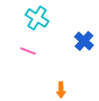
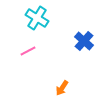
pink line: rotated 49 degrees counterclockwise
orange arrow: moved 1 px right, 2 px up; rotated 35 degrees clockwise
